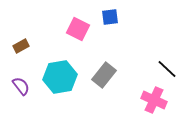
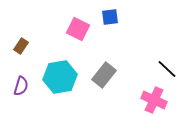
brown rectangle: rotated 28 degrees counterclockwise
purple semicircle: rotated 54 degrees clockwise
